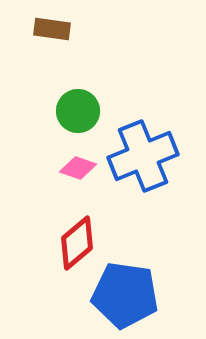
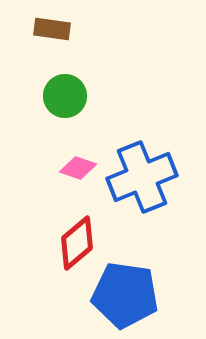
green circle: moved 13 px left, 15 px up
blue cross: moved 1 px left, 21 px down
